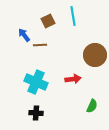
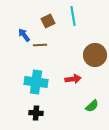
cyan cross: rotated 15 degrees counterclockwise
green semicircle: rotated 24 degrees clockwise
